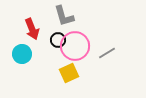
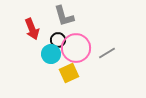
pink circle: moved 1 px right, 2 px down
cyan circle: moved 29 px right
